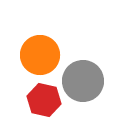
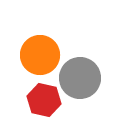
gray circle: moved 3 px left, 3 px up
